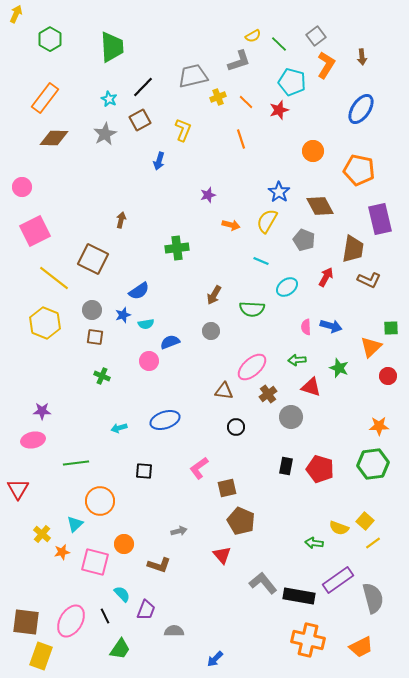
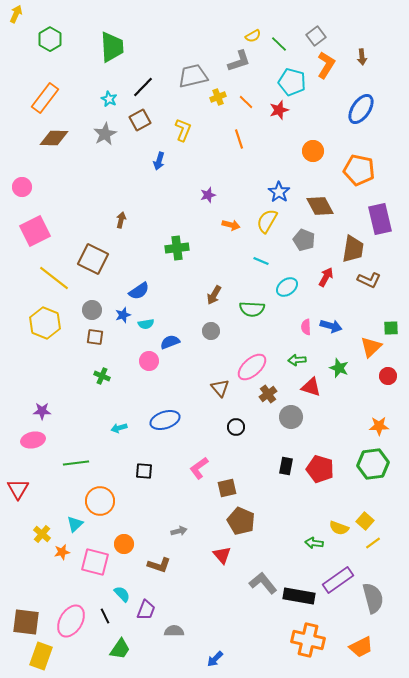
orange line at (241, 139): moved 2 px left
brown triangle at (224, 391): moved 4 px left, 3 px up; rotated 42 degrees clockwise
